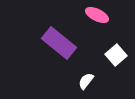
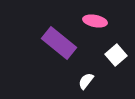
pink ellipse: moved 2 px left, 6 px down; rotated 15 degrees counterclockwise
